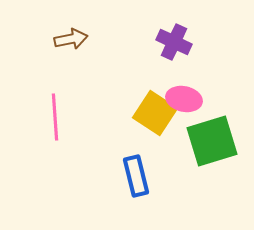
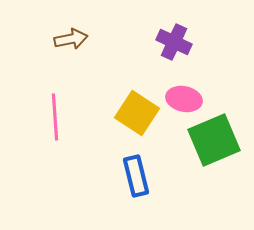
yellow square: moved 18 px left
green square: moved 2 px right, 1 px up; rotated 6 degrees counterclockwise
